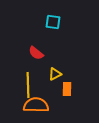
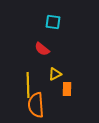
red semicircle: moved 6 px right, 4 px up
orange semicircle: rotated 95 degrees counterclockwise
